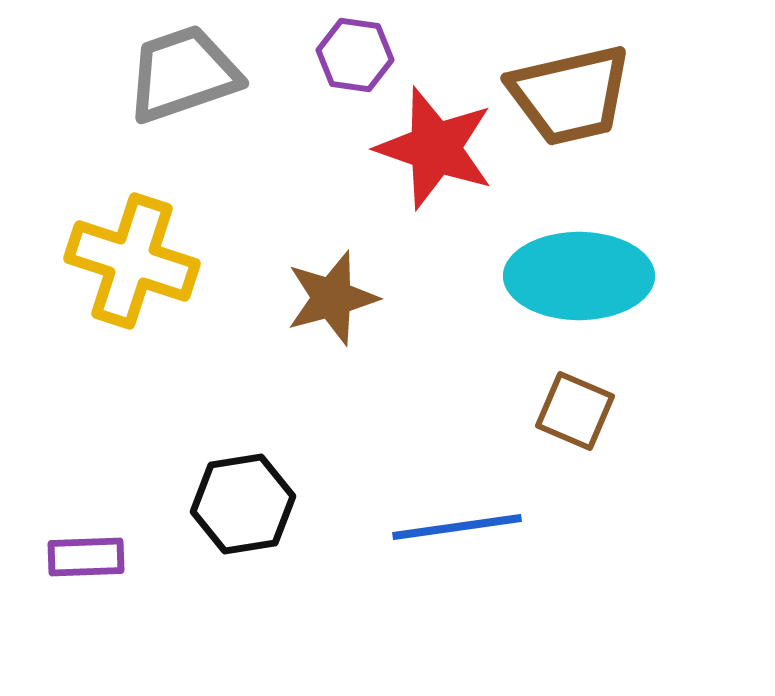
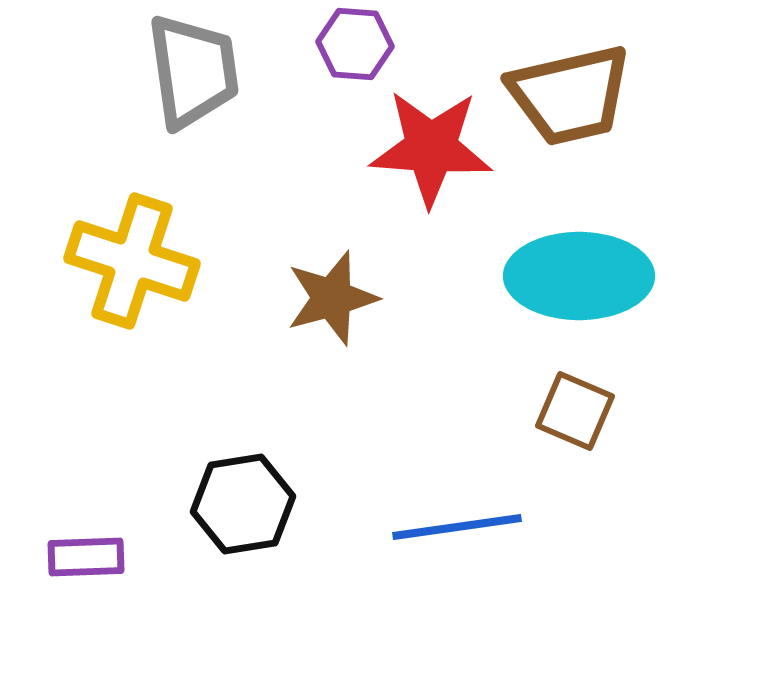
purple hexagon: moved 11 px up; rotated 4 degrees counterclockwise
gray trapezoid: moved 10 px right, 3 px up; rotated 101 degrees clockwise
red star: moved 4 px left; rotated 15 degrees counterclockwise
